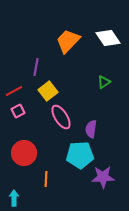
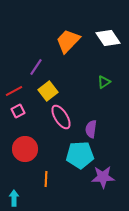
purple line: rotated 24 degrees clockwise
red circle: moved 1 px right, 4 px up
